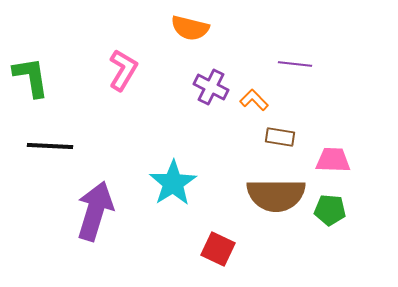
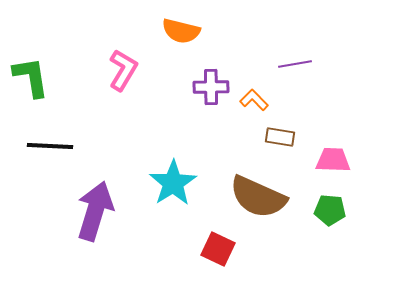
orange semicircle: moved 9 px left, 3 px down
purple line: rotated 16 degrees counterclockwise
purple cross: rotated 28 degrees counterclockwise
brown semicircle: moved 18 px left, 2 px down; rotated 24 degrees clockwise
